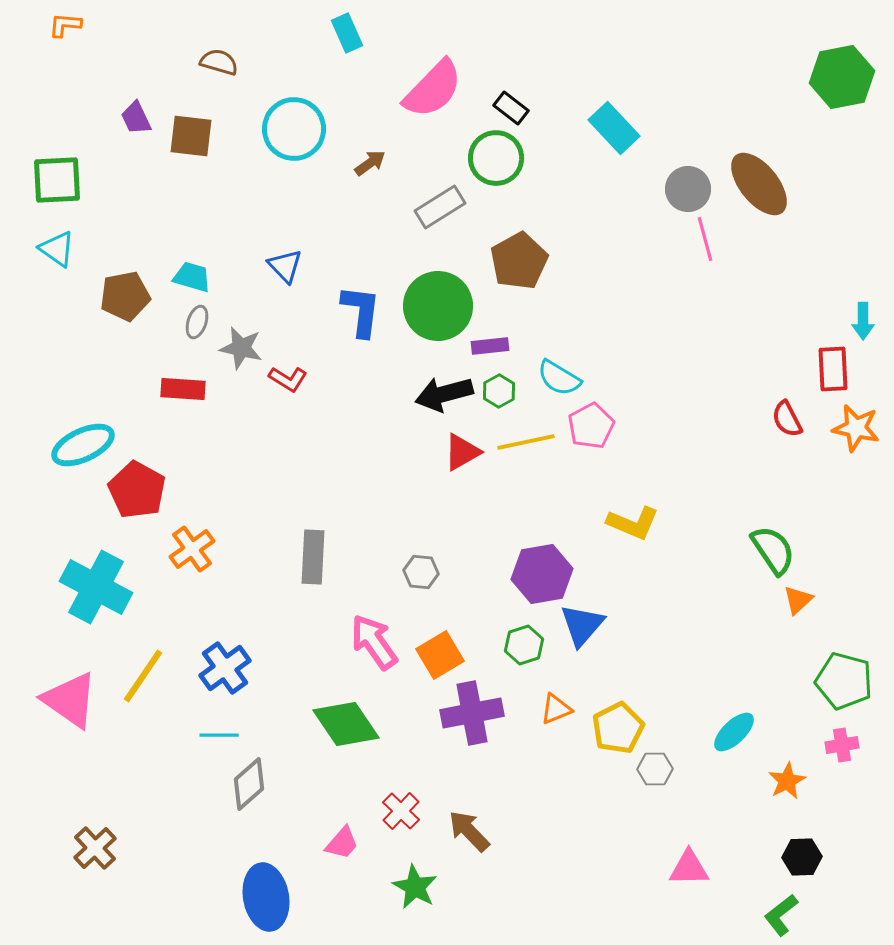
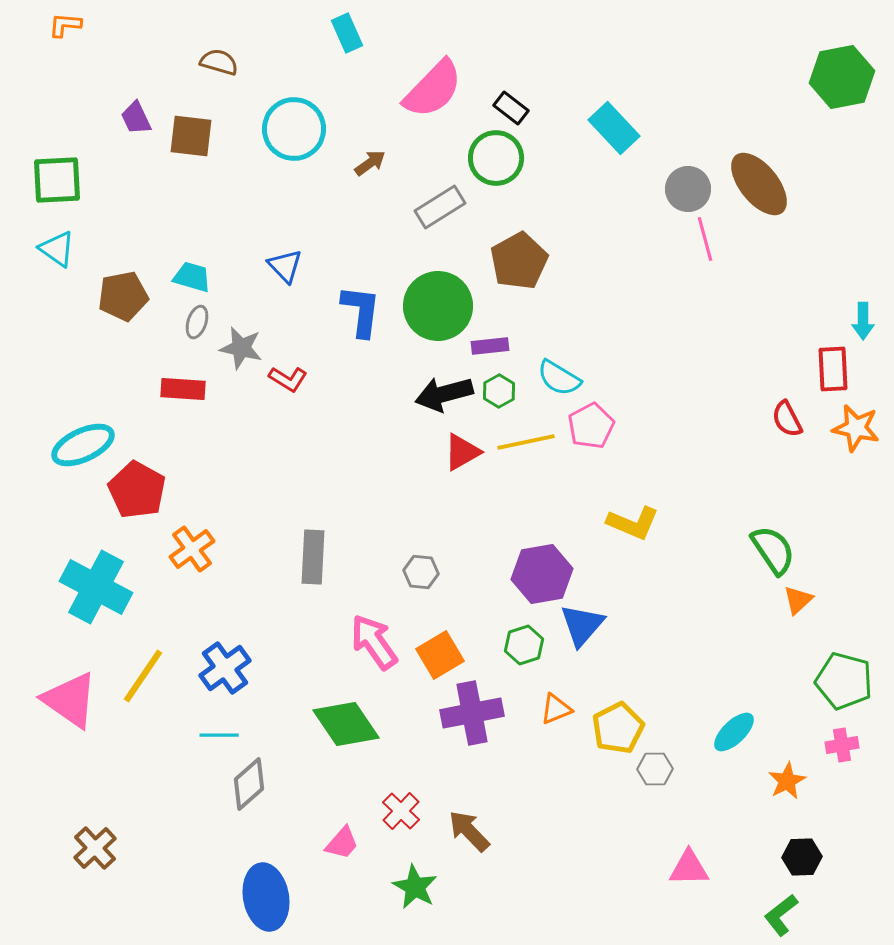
brown pentagon at (125, 296): moved 2 px left
